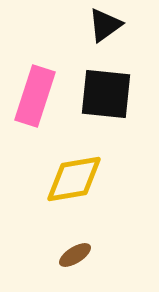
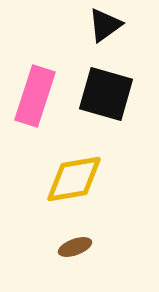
black square: rotated 10 degrees clockwise
brown ellipse: moved 8 px up; rotated 12 degrees clockwise
